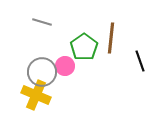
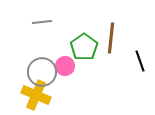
gray line: rotated 24 degrees counterclockwise
